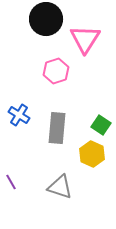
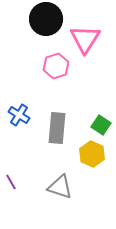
pink hexagon: moved 5 px up
